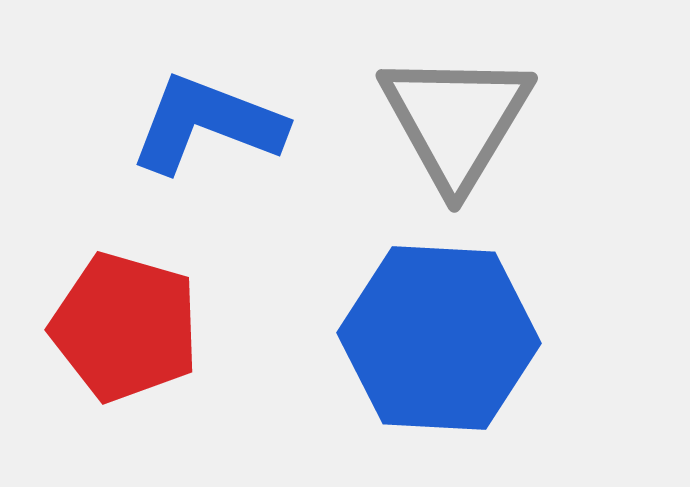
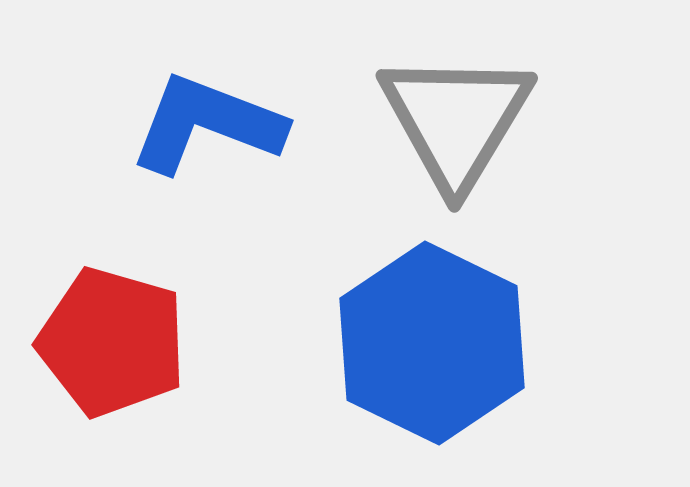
red pentagon: moved 13 px left, 15 px down
blue hexagon: moved 7 px left, 5 px down; rotated 23 degrees clockwise
